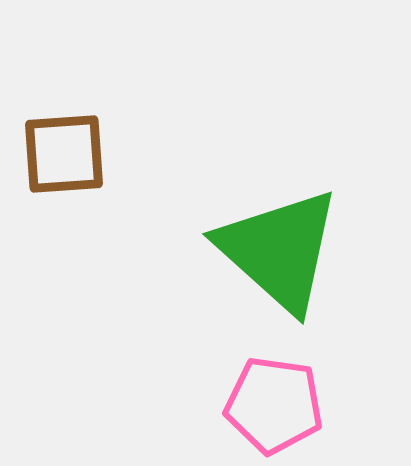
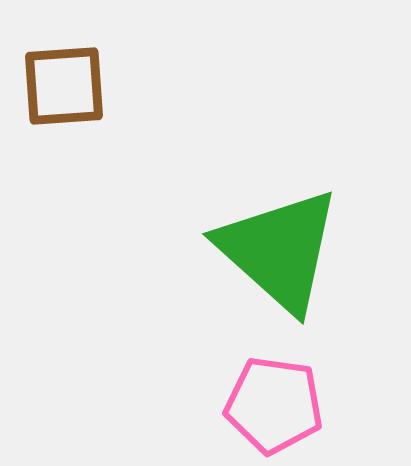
brown square: moved 68 px up
